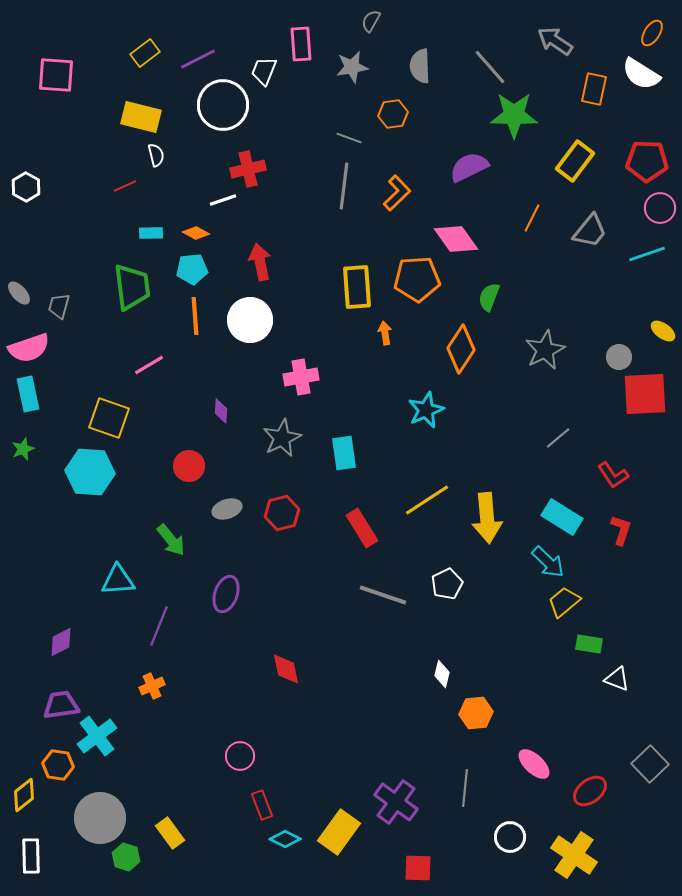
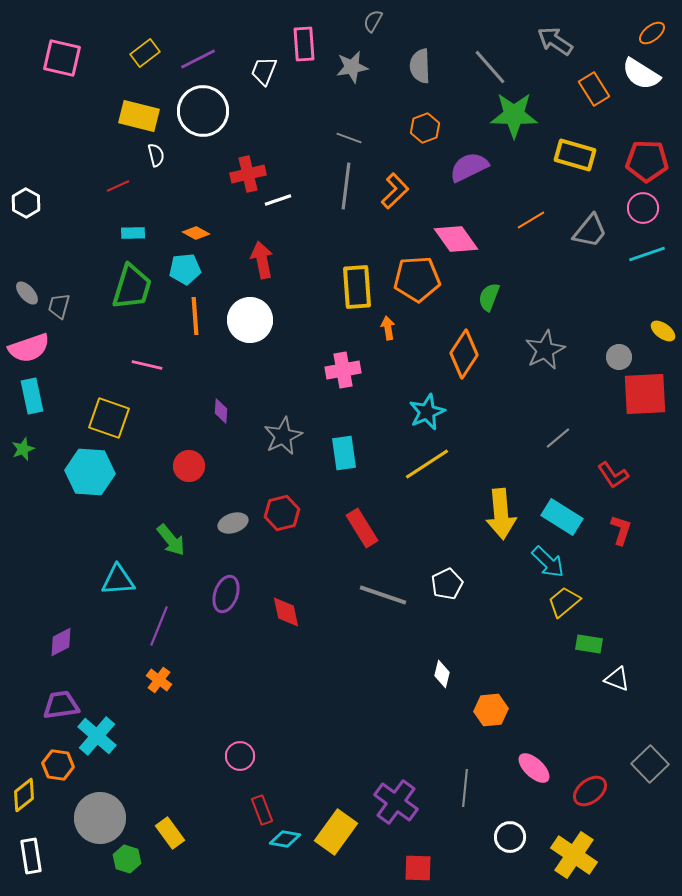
gray semicircle at (371, 21): moved 2 px right
orange ellipse at (652, 33): rotated 20 degrees clockwise
pink rectangle at (301, 44): moved 3 px right
pink square at (56, 75): moved 6 px right, 17 px up; rotated 9 degrees clockwise
orange rectangle at (594, 89): rotated 44 degrees counterclockwise
white circle at (223, 105): moved 20 px left, 6 px down
orange hexagon at (393, 114): moved 32 px right, 14 px down; rotated 12 degrees counterclockwise
yellow rectangle at (141, 117): moved 2 px left, 1 px up
yellow rectangle at (575, 161): moved 6 px up; rotated 69 degrees clockwise
red cross at (248, 169): moved 5 px down
red line at (125, 186): moved 7 px left
gray line at (344, 186): moved 2 px right
white hexagon at (26, 187): moved 16 px down
orange L-shape at (397, 193): moved 2 px left, 2 px up
white line at (223, 200): moved 55 px right
pink circle at (660, 208): moved 17 px left
orange line at (532, 218): moved 1 px left, 2 px down; rotated 32 degrees clockwise
cyan rectangle at (151, 233): moved 18 px left
red arrow at (260, 262): moved 2 px right, 2 px up
cyan pentagon at (192, 269): moved 7 px left
green trapezoid at (132, 287): rotated 24 degrees clockwise
gray ellipse at (19, 293): moved 8 px right
orange arrow at (385, 333): moved 3 px right, 5 px up
orange diamond at (461, 349): moved 3 px right, 5 px down
pink line at (149, 365): moved 2 px left; rotated 44 degrees clockwise
pink cross at (301, 377): moved 42 px right, 7 px up
cyan rectangle at (28, 394): moved 4 px right, 2 px down
cyan star at (426, 410): moved 1 px right, 2 px down
gray star at (282, 438): moved 1 px right, 2 px up
yellow line at (427, 500): moved 36 px up
gray ellipse at (227, 509): moved 6 px right, 14 px down
yellow arrow at (487, 518): moved 14 px right, 4 px up
red diamond at (286, 669): moved 57 px up
orange cross at (152, 686): moved 7 px right, 6 px up; rotated 30 degrees counterclockwise
orange hexagon at (476, 713): moved 15 px right, 3 px up
cyan cross at (97, 736): rotated 12 degrees counterclockwise
pink ellipse at (534, 764): moved 4 px down
red rectangle at (262, 805): moved 5 px down
yellow rectangle at (339, 832): moved 3 px left
cyan diamond at (285, 839): rotated 16 degrees counterclockwise
white rectangle at (31, 856): rotated 8 degrees counterclockwise
green hexagon at (126, 857): moved 1 px right, 2 px down
